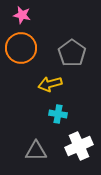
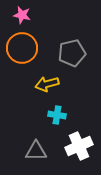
orange circle: moved 1 px right
gray pentagon: rotated 24 degrees clockwise
yellow arrow: moved 3 px left
cyan cross: moved 1 px left, 1 px down
